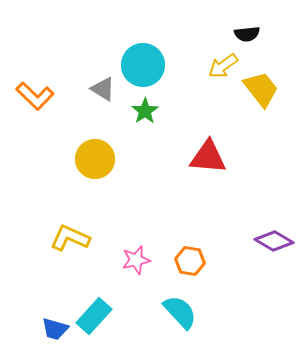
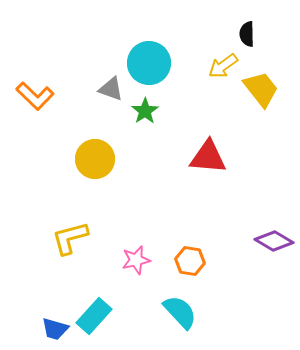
black semicircle: rotated 95 degrees clockwise
cyan circle: moved 6 px right, 2 px up
gray triangle: moved 8 px right; rotated 12 degrees counterclockwise
yellow L-shape: rotated 39 degrees counterclockwise
